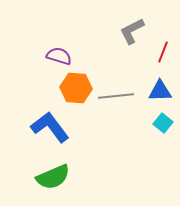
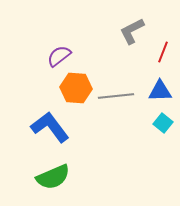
purple semicircle: rotated 55 degrees counterclockwise
